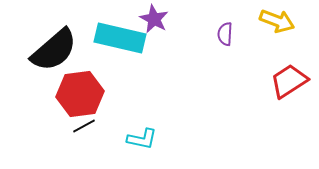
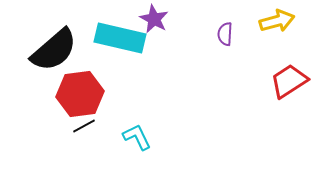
yellow arrow: rotated 36 degrees counterclockwise
cyan L-shape: moved 5 px left, 2 px up; rotated 128 degrees counterclockwise
